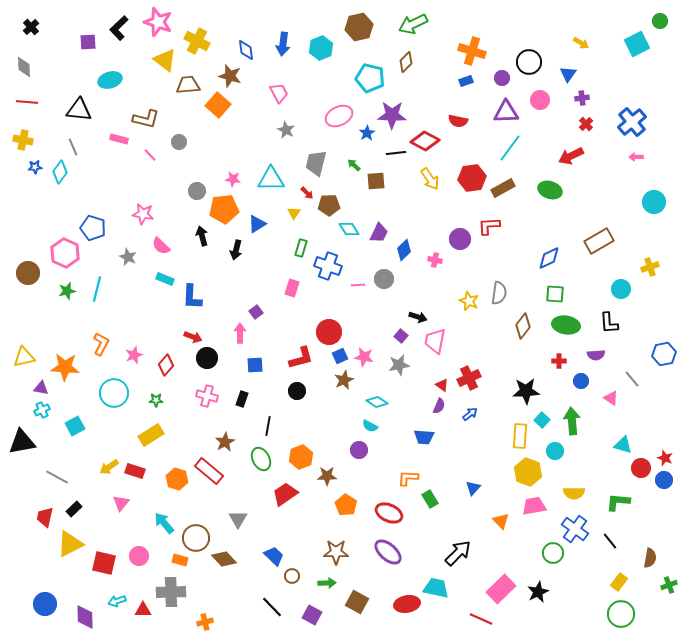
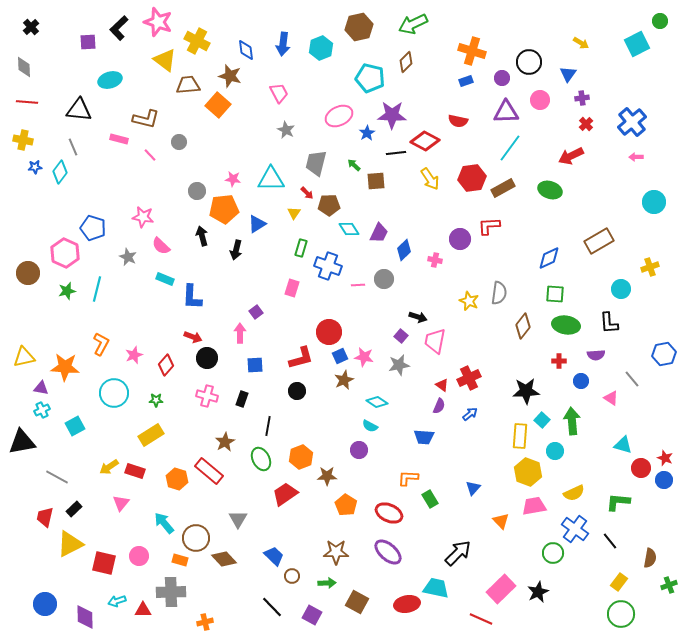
pink star at (143, 214): moved 3 px down
yellow semicircle at (574, 493): rotated 25 degrees counterclockwise
